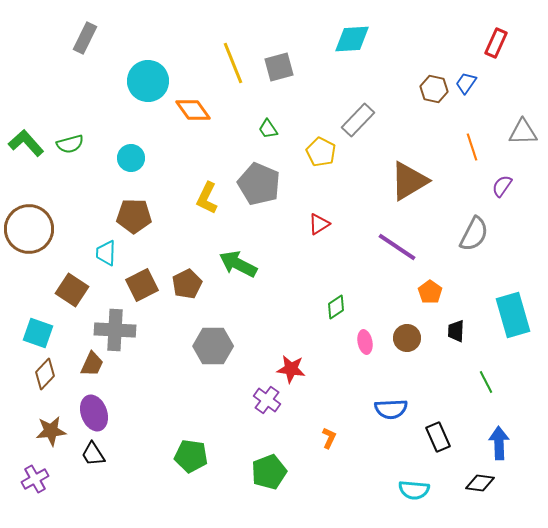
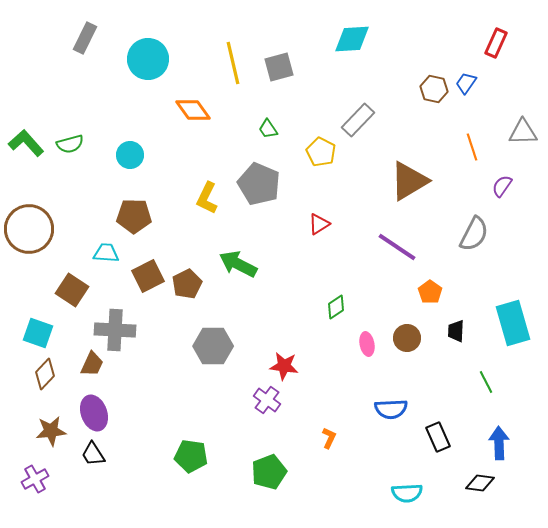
yellow line at (233, 63): rotated 9 degrees clockwise
cyan circle at (148, 81): moved 22 px up
cyan circle at (131, 158): moved 1 px left, 3 px up
cyan trapezoid at (106, 253): rotated 92 degrees clockwise
brown square at (142, 285): moved 6 px right, 9 px up
cyan rectangle at (513, 315): moved 8 px down
pink ellipse at (365, 342): moved 2 px right, 2 px down
red star at (291, 369): moved 7 px left, 3 px up
cyan semicircle at (414, 490): moved 7 px left, 3 px down; rotated 8 degrees counterclockwise
